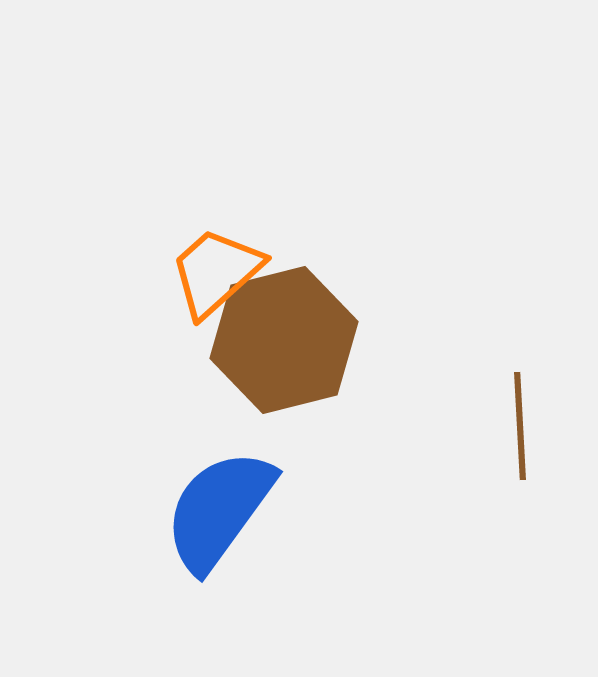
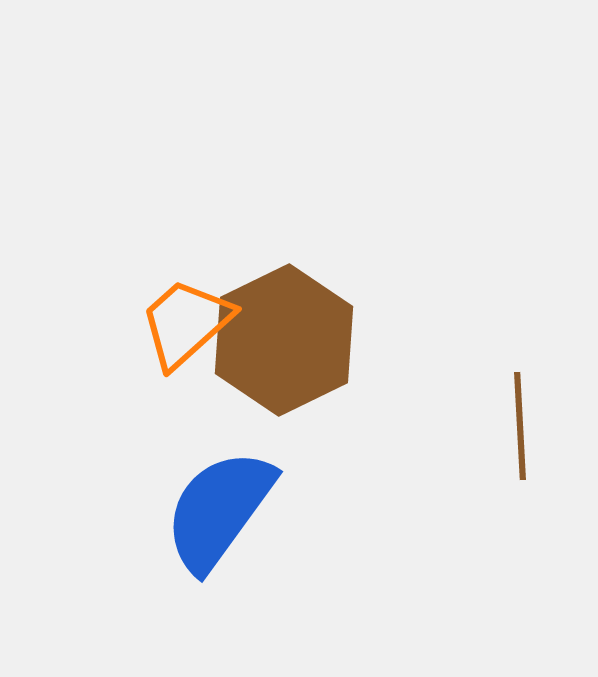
orange trapezoid: moved 30 px left, 51 px down
brown hexagon: rotated 12 degrees counterclockwise
